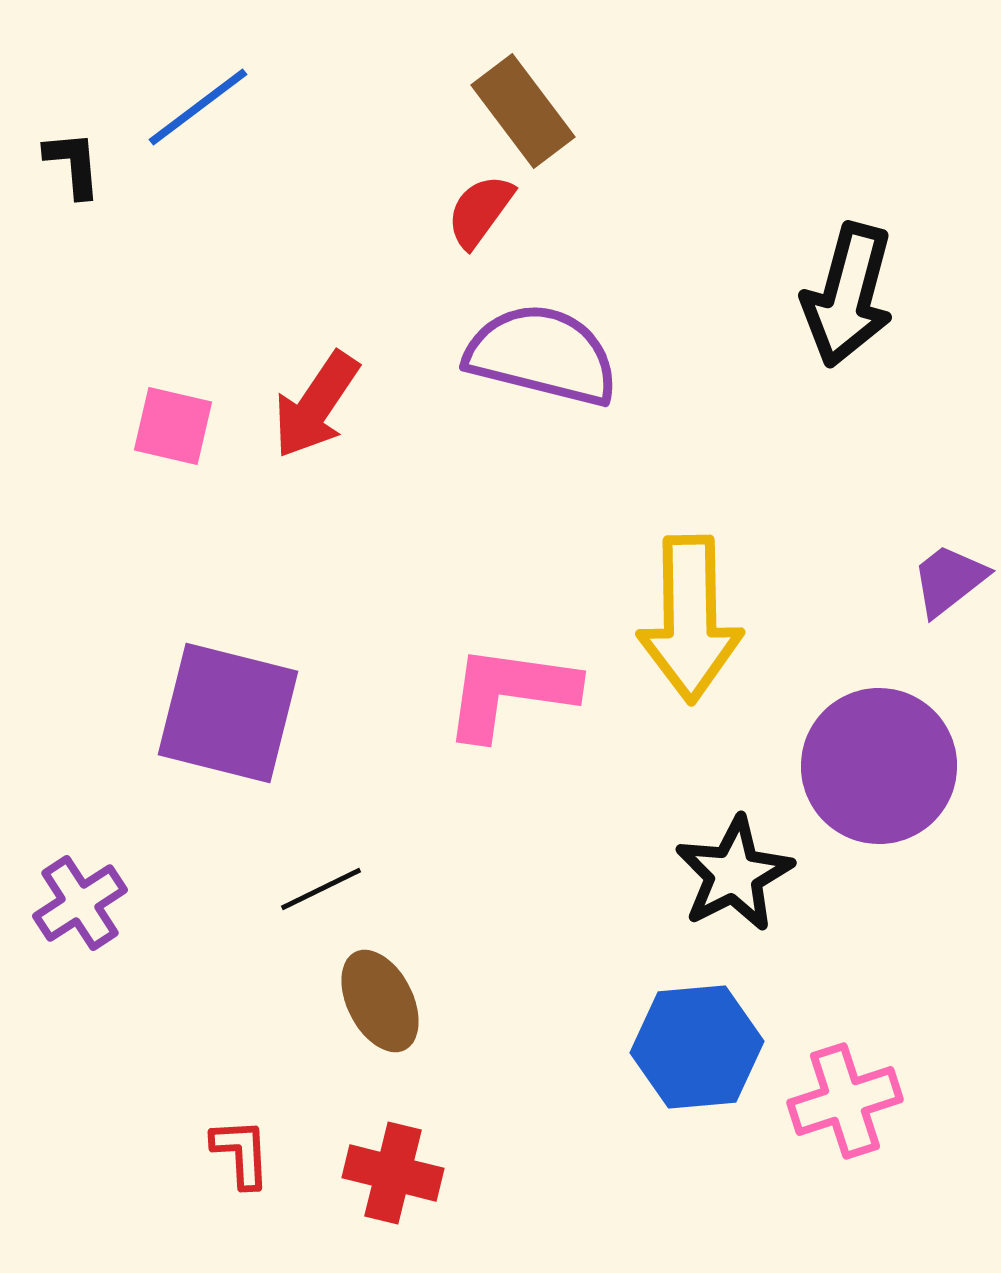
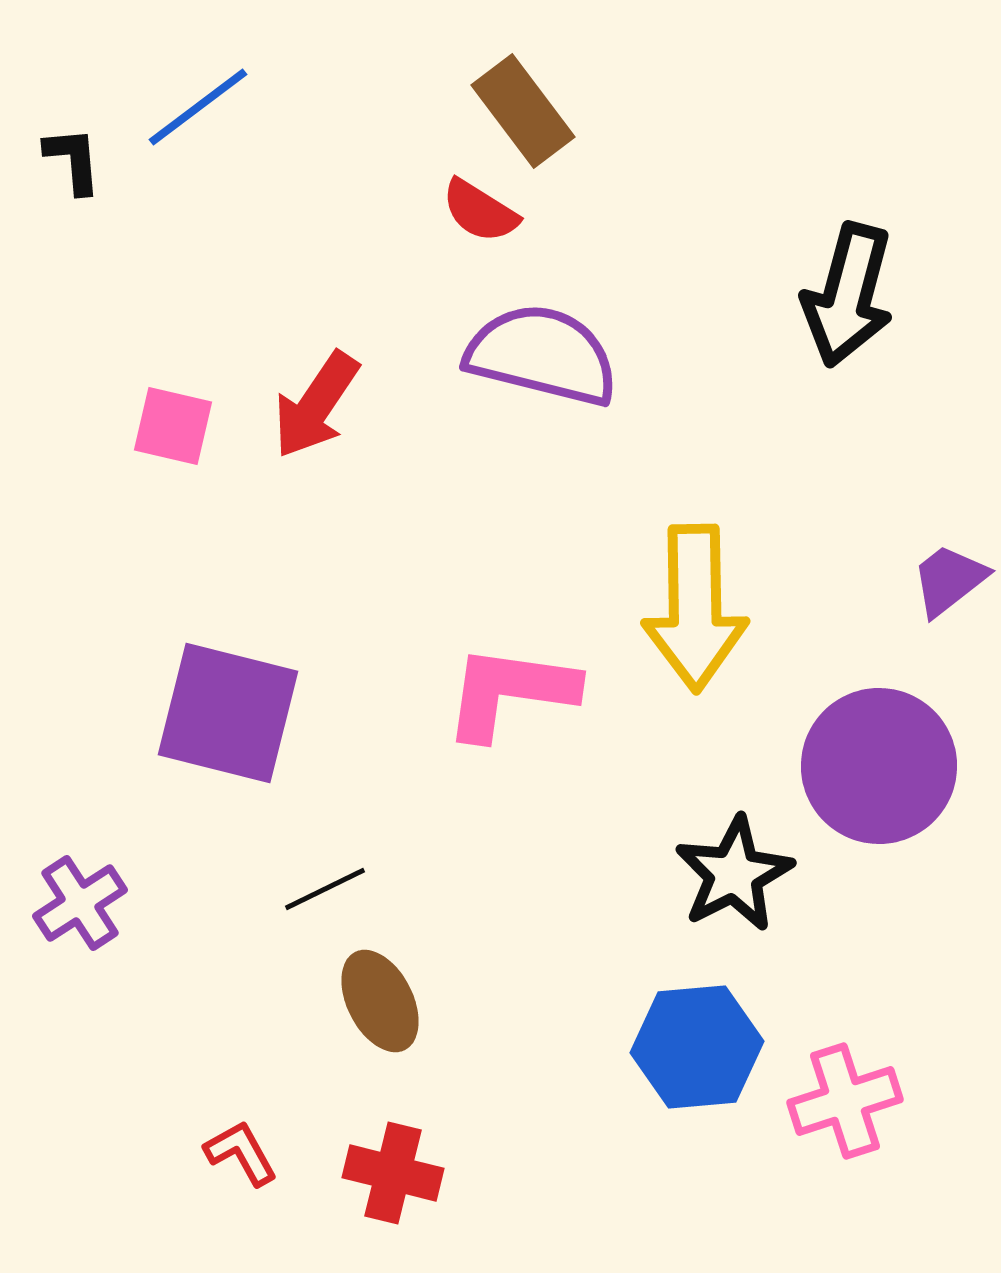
black L-shape: moved 4 px up
red semicircle: rotated 94 degrees counterclockwise
yellow arrow: moved 5 px right, 11 px up
black line: moved 4 px right
red L-shape: rotated 26 degrees counterclockwise
